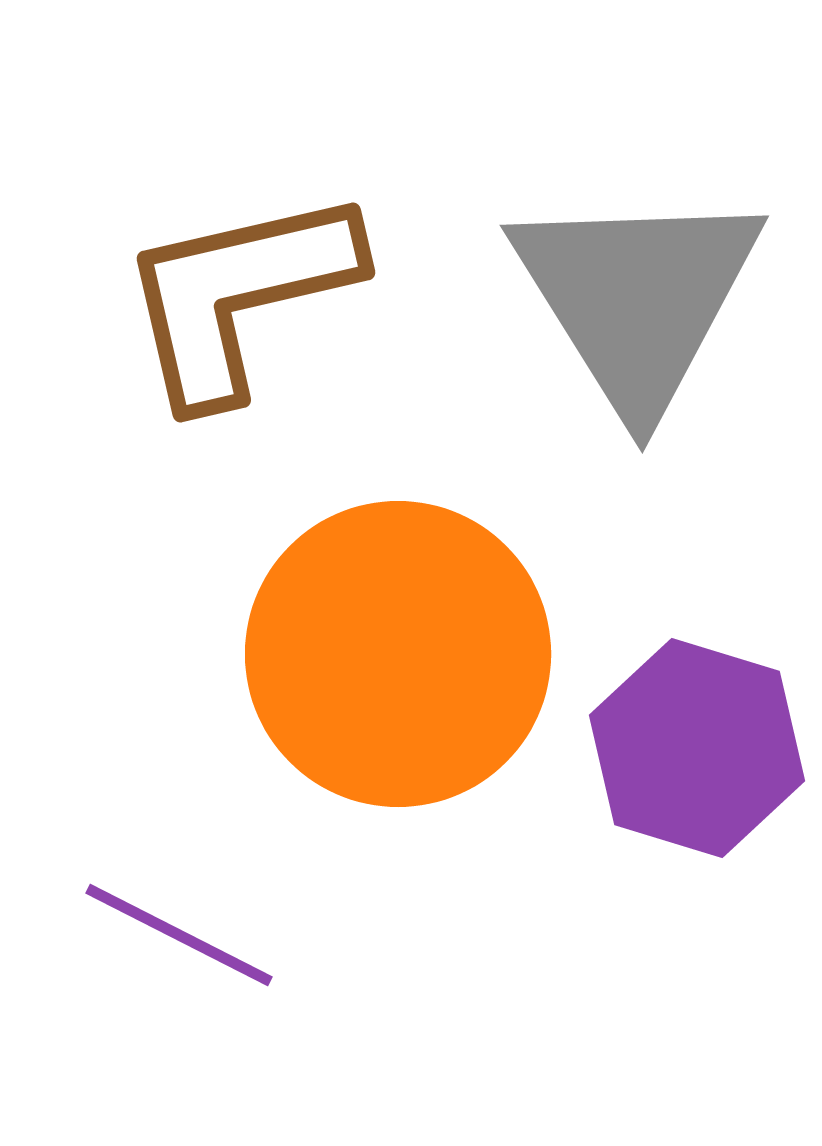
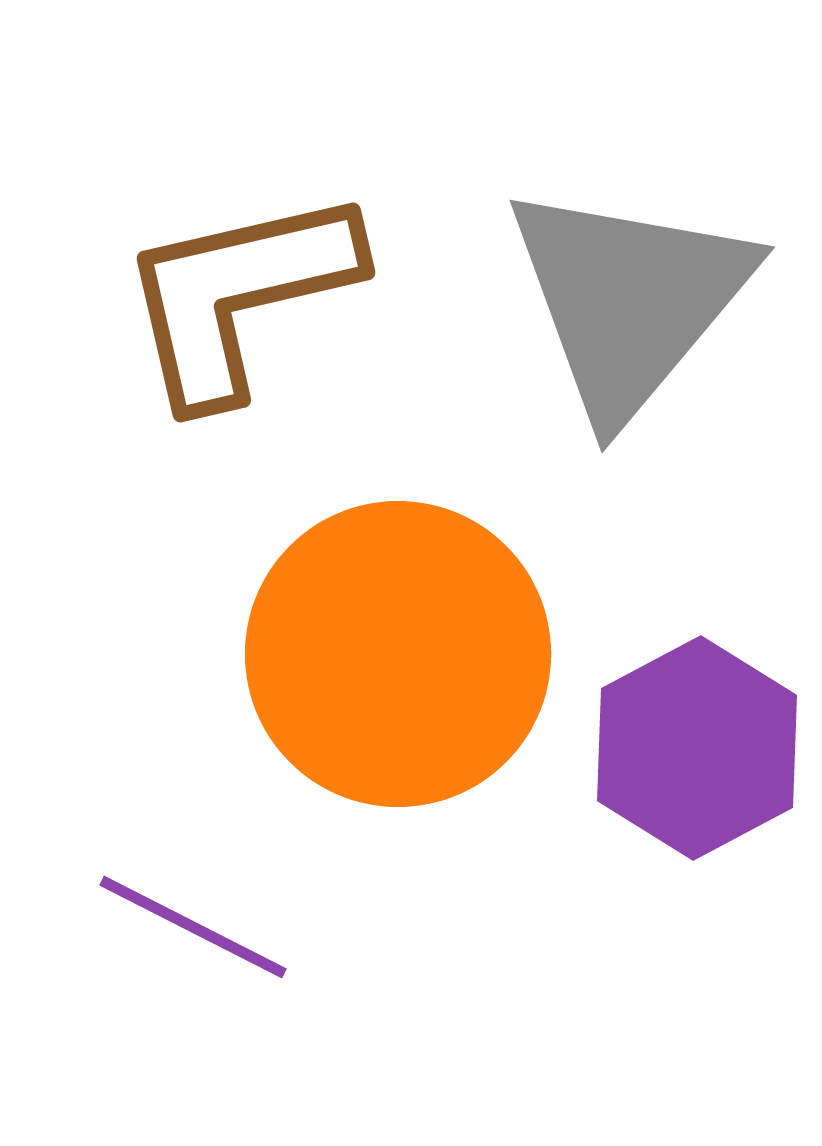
gray triangle: moved 8 px left, 2 px down; rotated 12 degrees clockwise
purple hexagon: rotated 15 degrees clockwise
purple line: moved 14 px right, 8 px up
